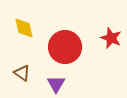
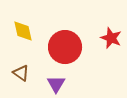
yellow diamond: moved 1 px left, 3 px down
brown triangle: moved 1 px left
